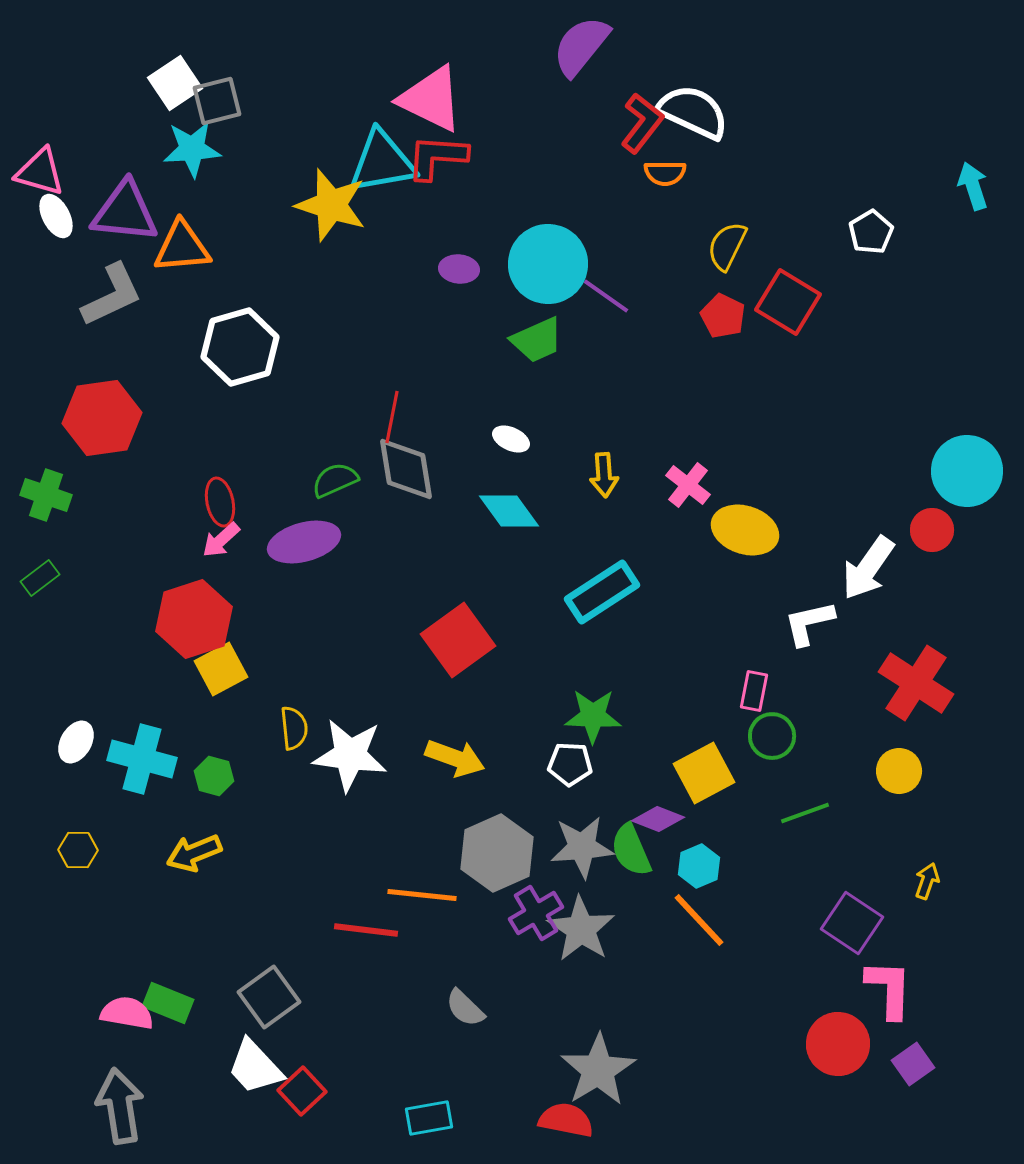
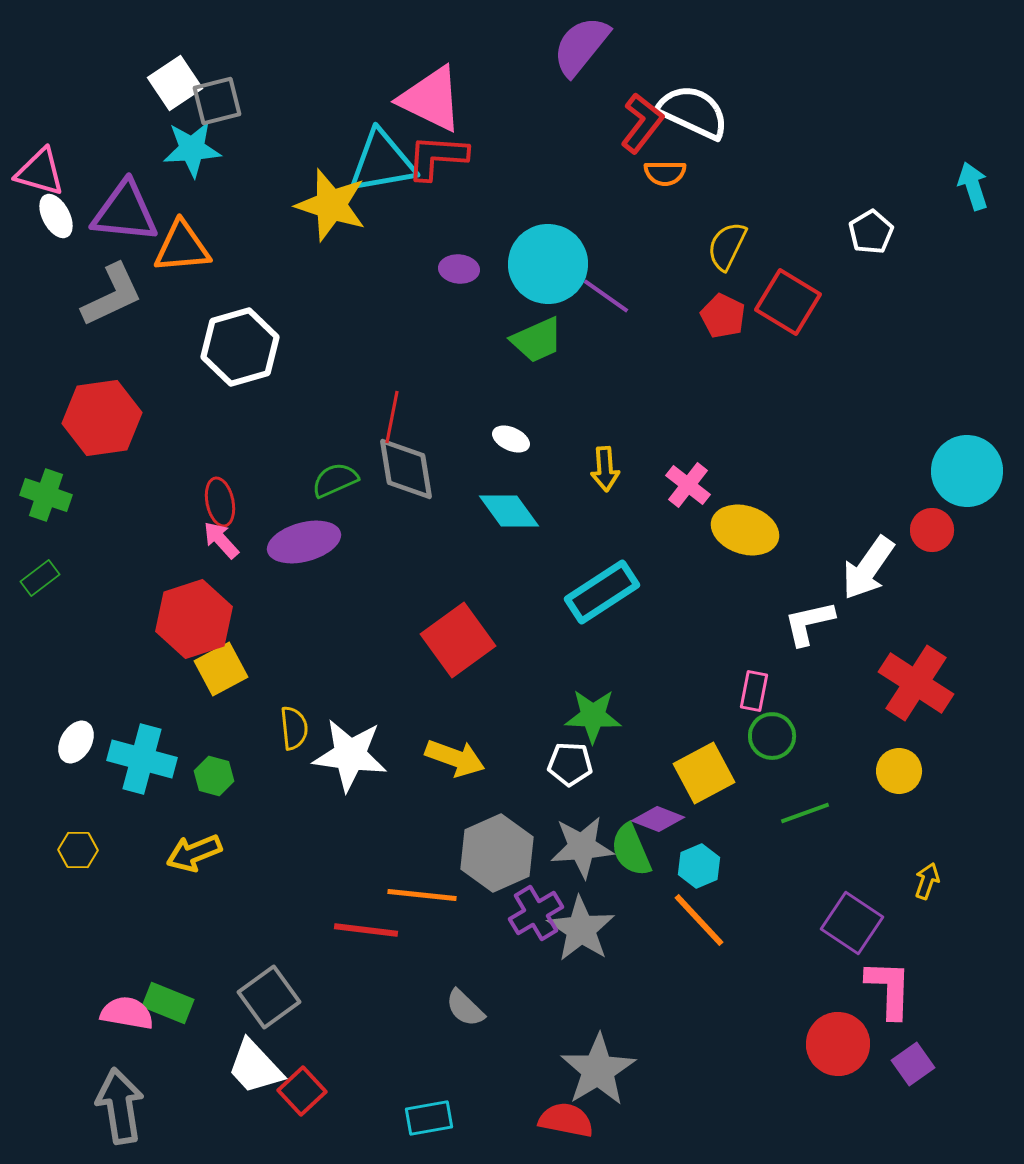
yellow arrow at (604, 475): moved 1 px right, 6 px up
pink arrow at (221, 540): rotated 90 degrees clockwise
